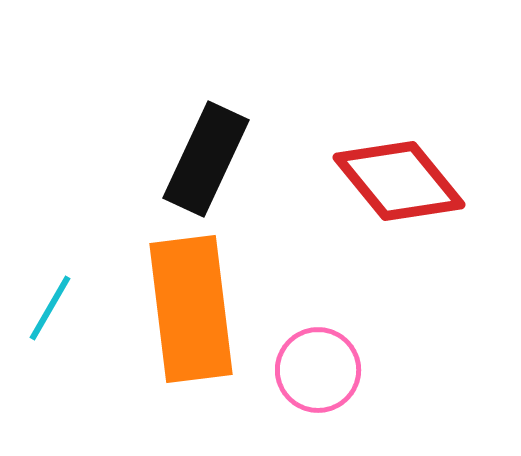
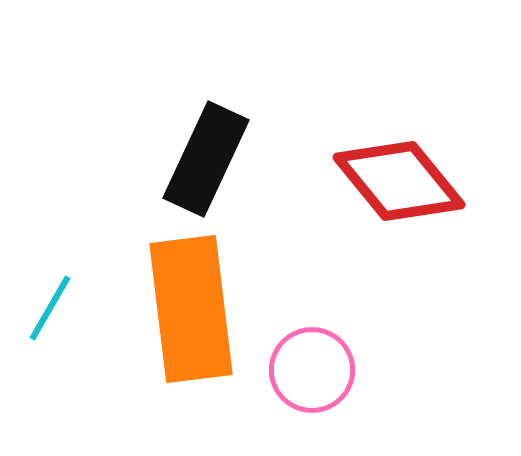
pink circle: moved 6 px left
